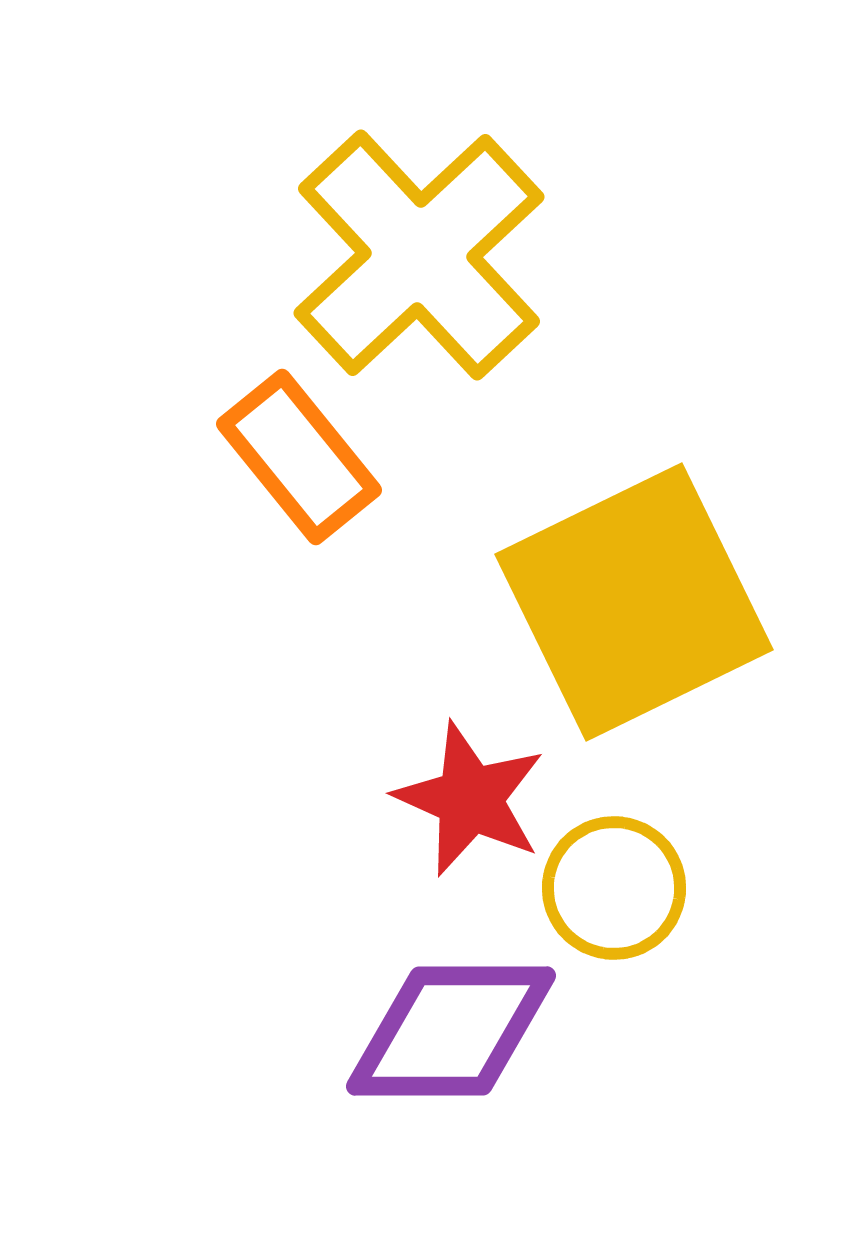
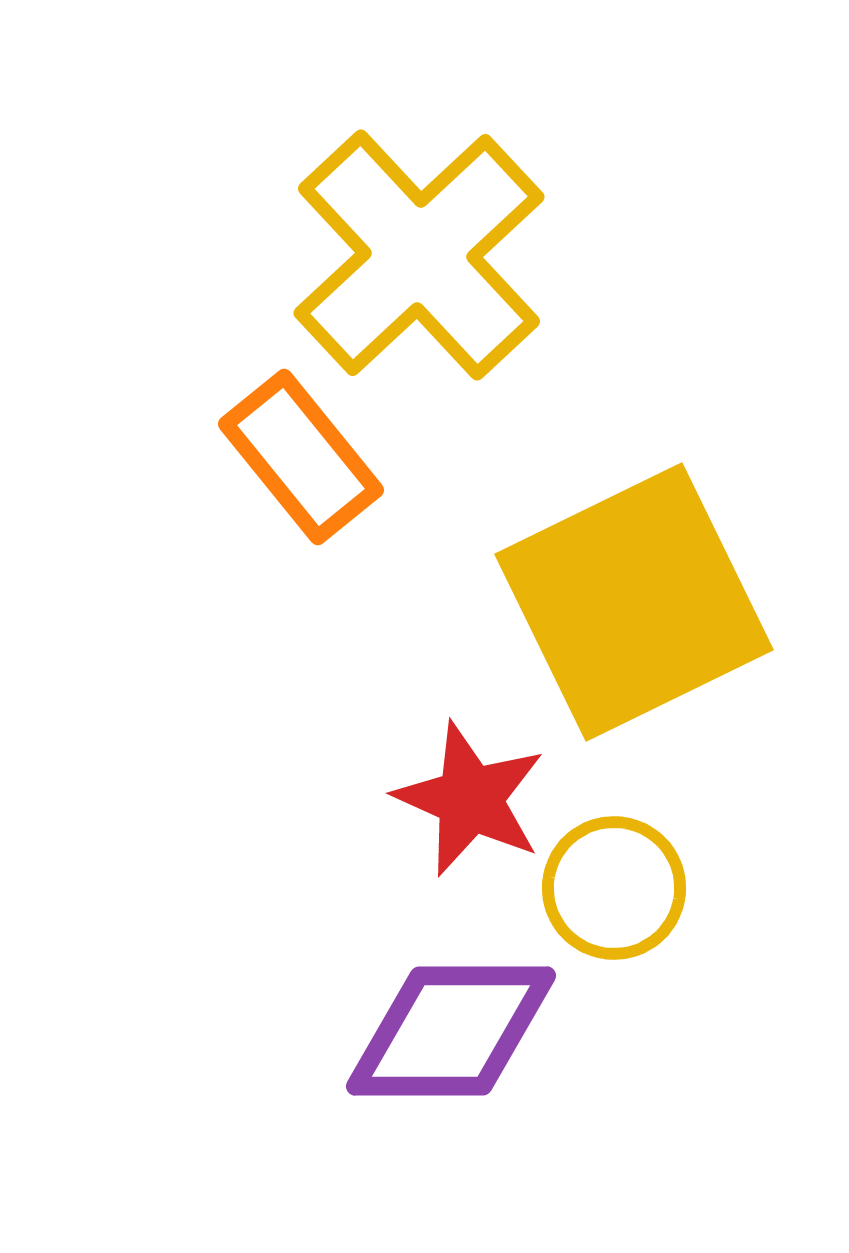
orange rectangle: moved 2 px right
